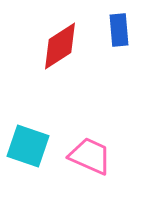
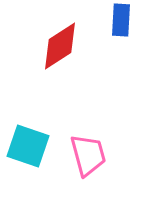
blue rectangle: moved 2 px right, 10 px up; rotated 8 degrees clockwise
pink trapezoid: moved 2 px left, 1 px up; rotated 51 degrees clockwise
